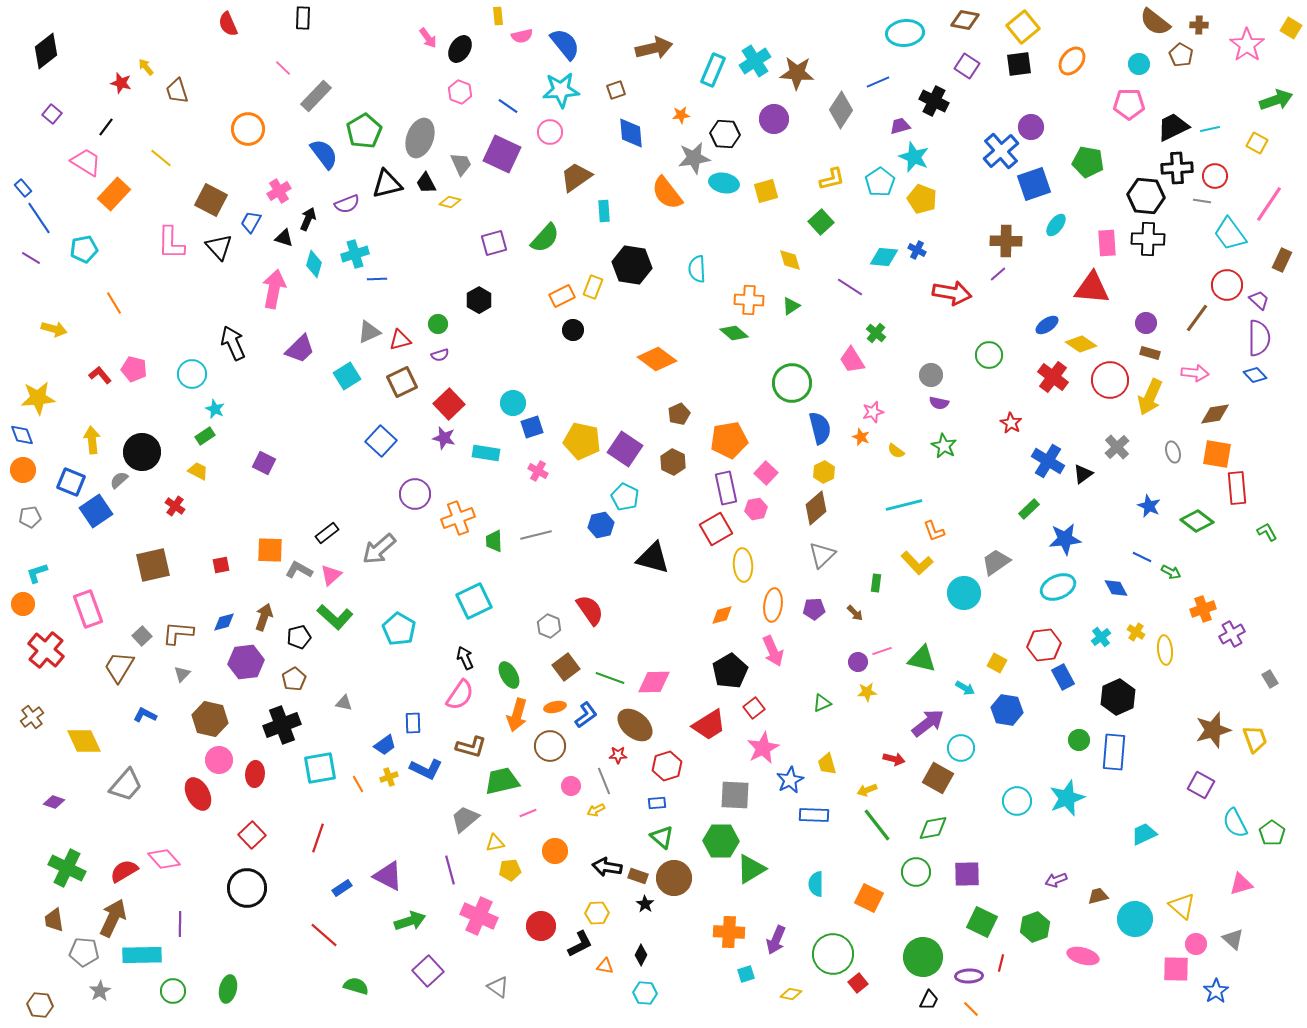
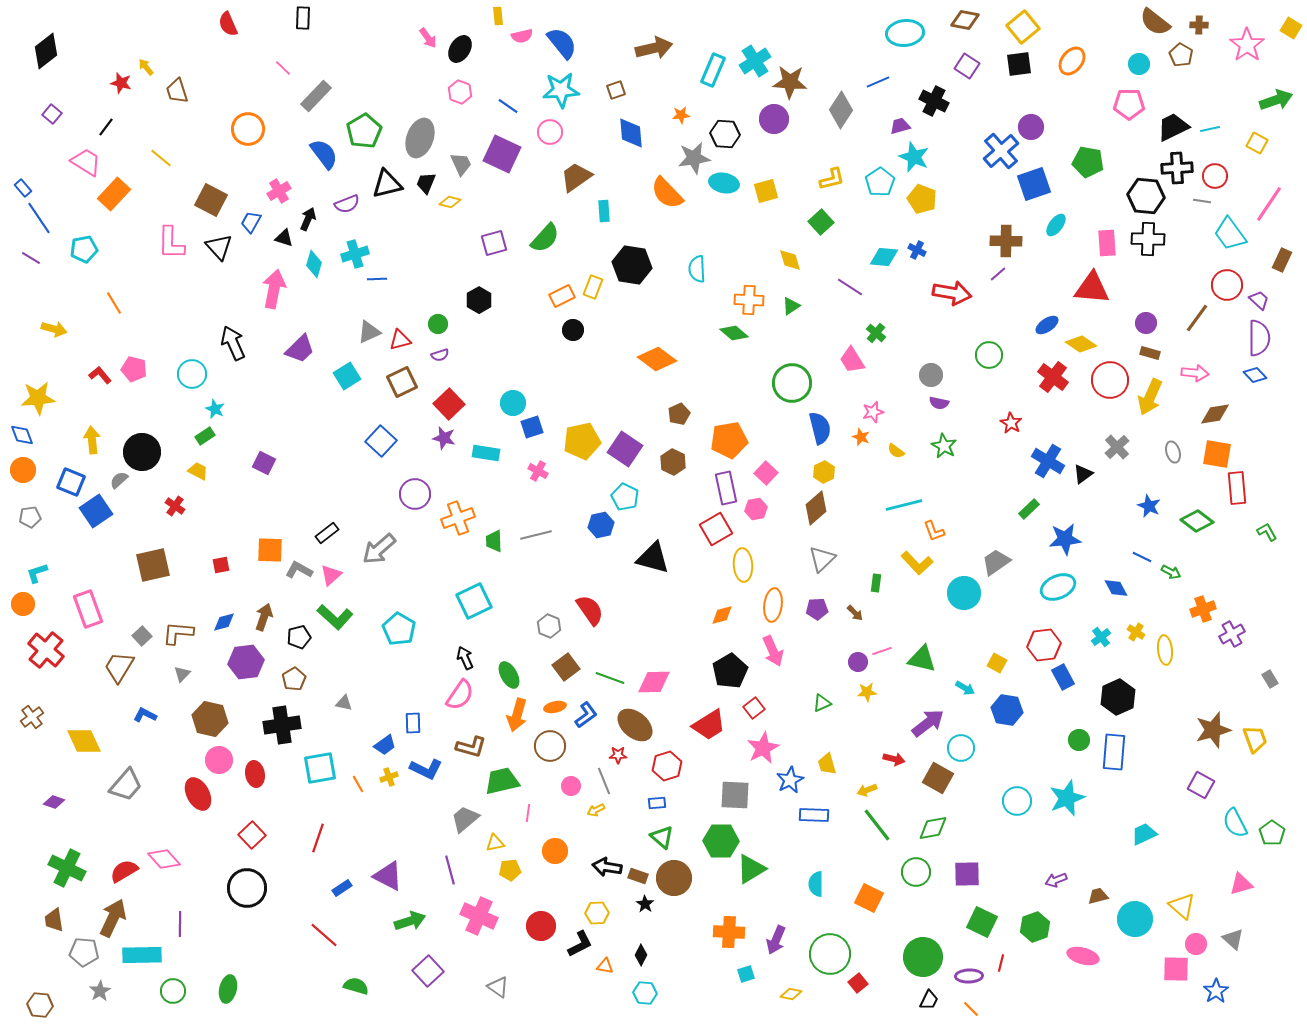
blue semicircle at (565, 44): moved 3 px left, 1 px up
brown star at (797, 73): moved 7 px left, 9 px down
black trapezoid at (426, 183): rotated 50 degrees clockwise
orange semicircle at (667, 193): rotated 6 degrees counterclockwise
yellow pentagon at (582, 441): rotated 24 degrees counterclockwise
gray triangle at (822, 555): moved 4 px down
purple pentagon at (814, 609): moved 3 px right
black cross at (282, 725): rotated 12 degrees clockwise
red ellipse at (255, 774): rotated 15 degrees counterclockwise
pink line at (528, 813): rotated 60 degrees counterclockwise
green circle at (833, 954): moved 3 px left
